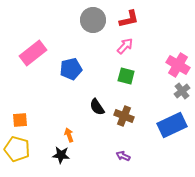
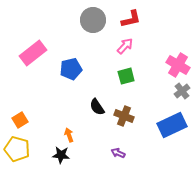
red L-shape: moved 2 px right
green square: rotated 30 degrees counterclockwise
orange square: rotated 28 degrees counterclockwise
purple arrow: moved 5 px left, 3 px up
